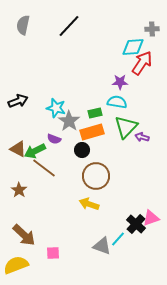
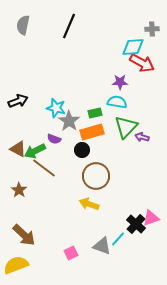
black line: rotated 20 degrees counterclockwise
red arrow: rotated 85 degrees clockwise
pink square: moved 18 px right; rotated 24 degrees counterclockwise
